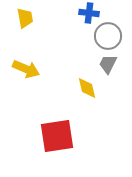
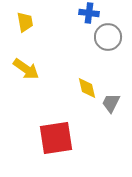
yellow trapezoid: moved 4 px down
gray circle: moved 1 px down
gray trapezoid: moved 3 px right, 39 px down
yellow arrow: rotated 12 degrees clockwise
red square: moved 1 px left, 2 px down
